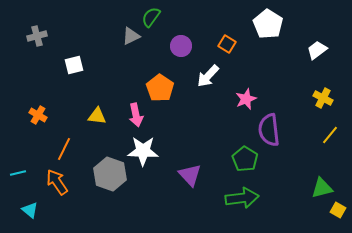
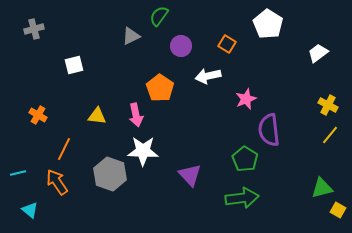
green semicircle: moved 8 px right, 1 px up
gray cross: moved 3 px left, 7 px up
white trapezoid: moved 1 px right, 3 px down
white arrow: rotated 35 degrees clockwise
yellow cross: moved 5 px right, 7 px down
